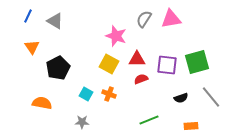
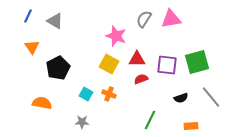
green line: moved 1 px right; rotated 42 degrees counterclockwise
